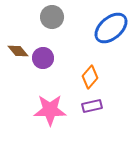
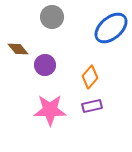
brown diamond: moved 2 px up
purple circle: moved 2 px right, 7 px down
